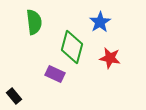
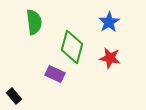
blue star: moved 9 px right
